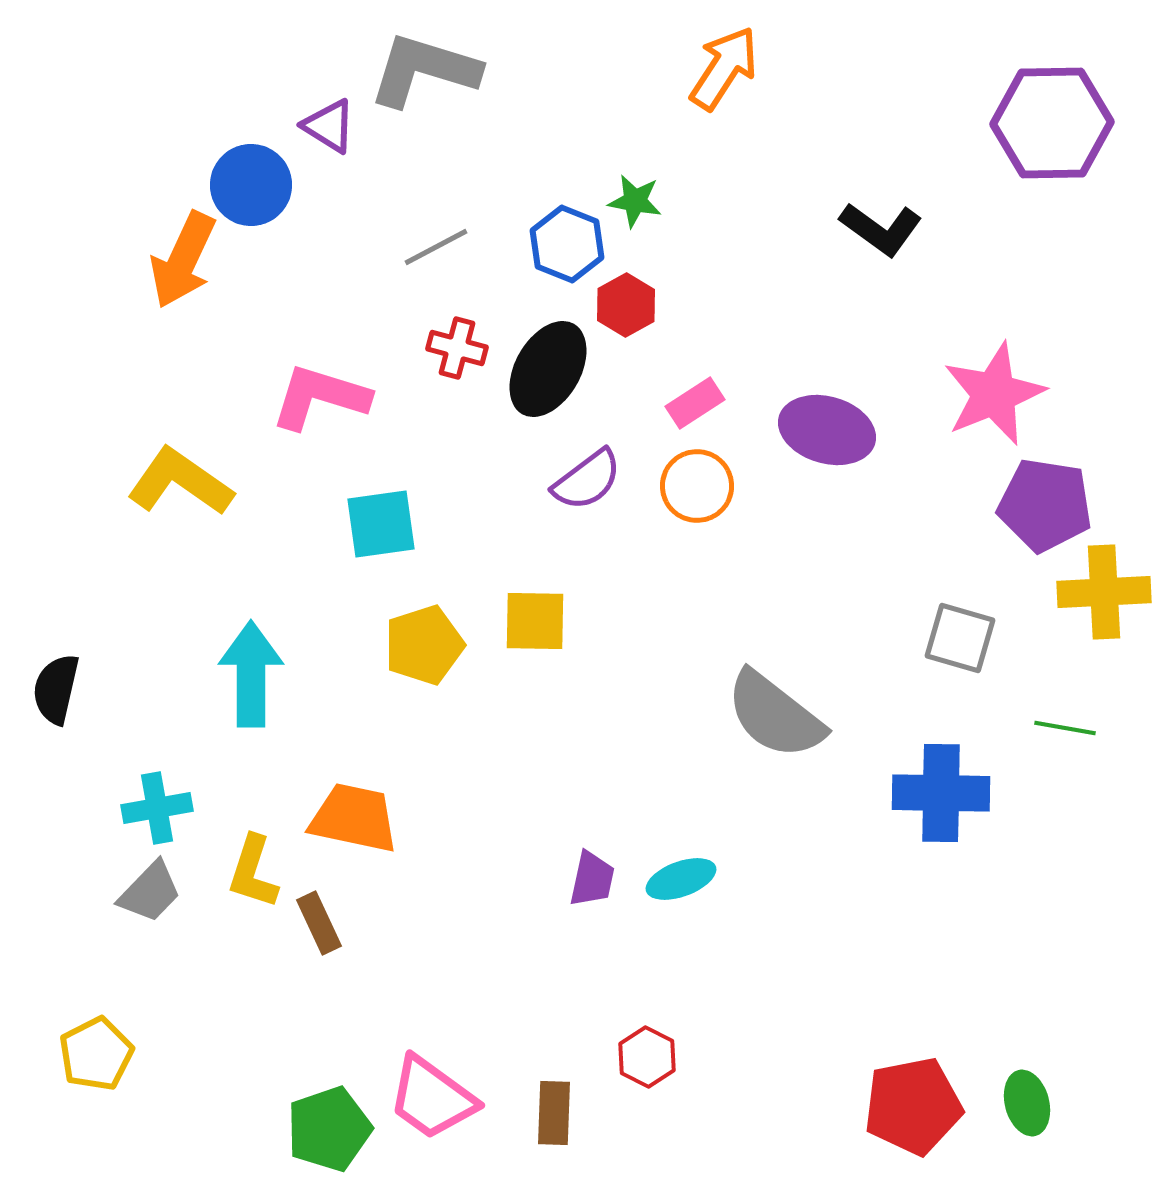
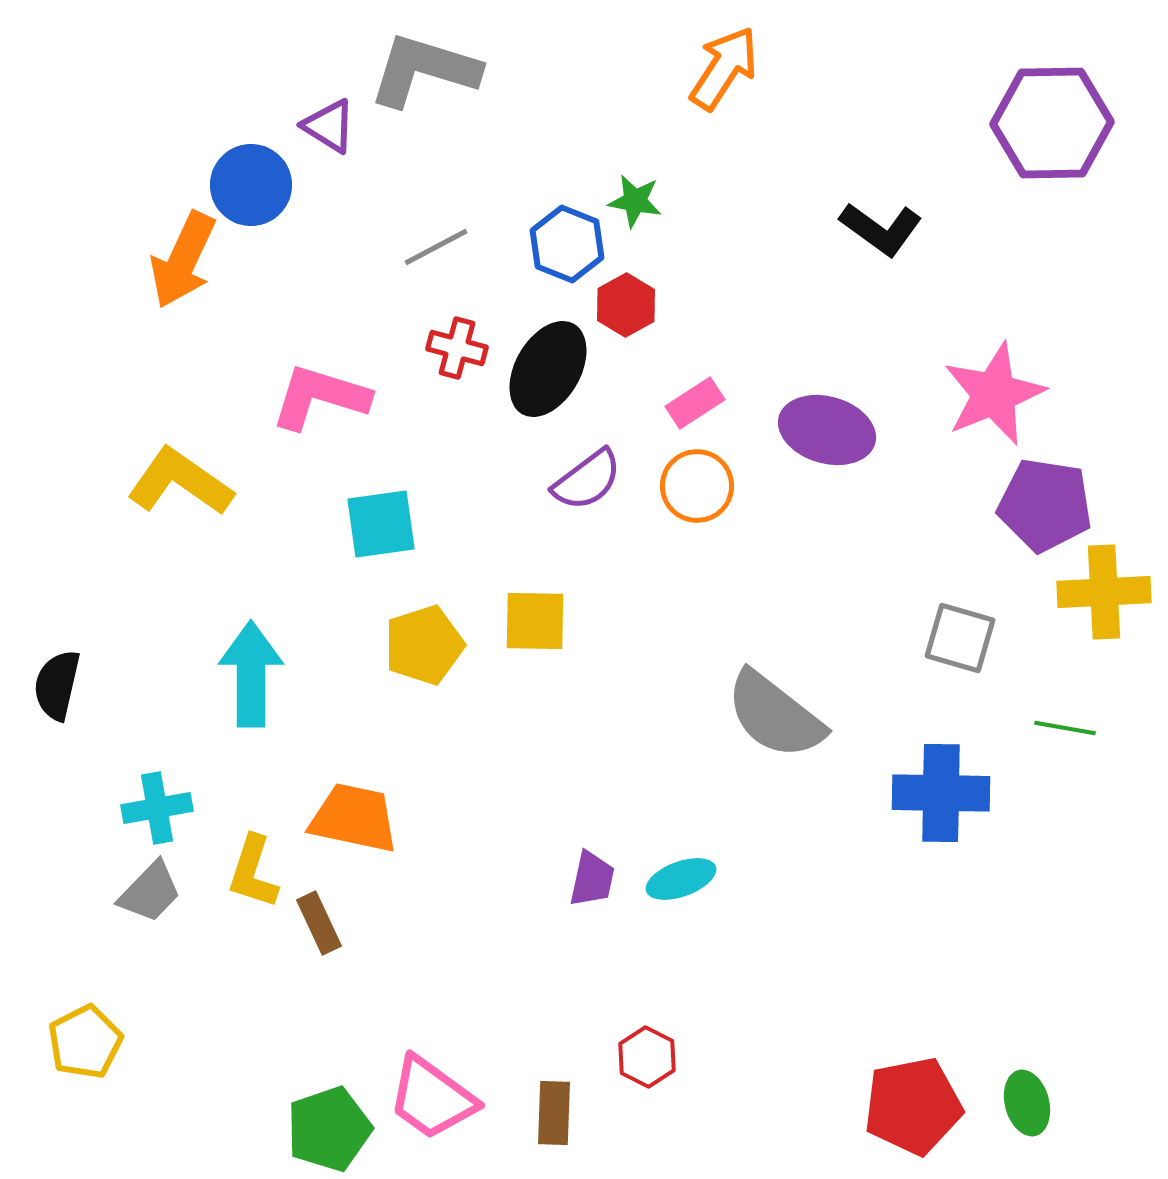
black semicircle at (56, 689): moved 1 px right, 4 px up
yellow pentagon at (96, 1054): moved 11 px left, 12 px up
